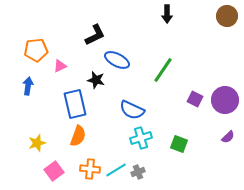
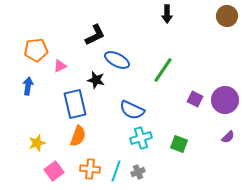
cyan line: moved 1 px down; rotated 40 degrees counterclockwise
